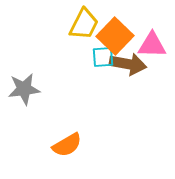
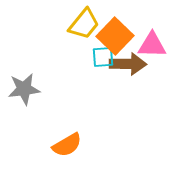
yellow trapezoid: rotated 12 degrees clockwise
brown arrow: rotated 9 degrees counterclockwise
